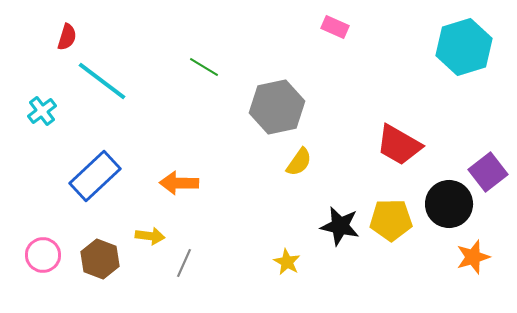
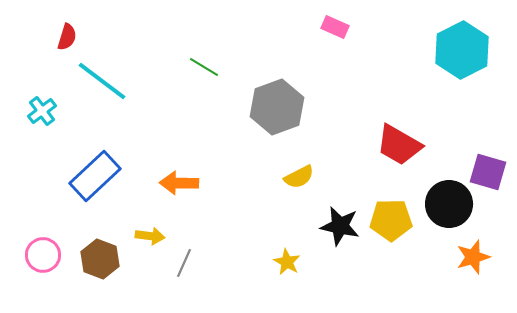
cyan hexagon: moved 2 px left, 3 px down; rotated 10 degrees counterclockwise
gray hexagon: rotated 8 degrees counterclockwise
yellow semicircle: moved 15 px down; rotated 28 degrees clockwise
purple square: rotated 36 degrees counterclockwise
